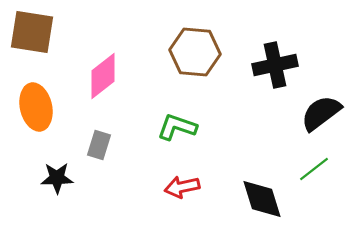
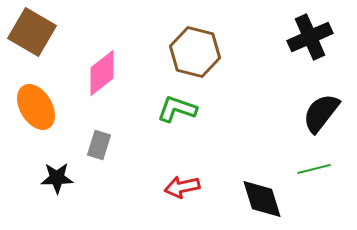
brown square: rotated 21 degrees clockwise
brown hexagon: rotated 9 degrees clockwise
black cross: moved 35 px right, 28 px up; rotated 12 degrees counterclockwise
pink diamond: moved 1 px left, 3 px up
orange ellipse: rotated 18 degrees counterclockwise
black semicircle: rotated 15 degrees counterclockwise
green L-shape: moved 18 px up
green line: rotated 24 degrees clockwise
